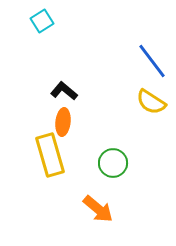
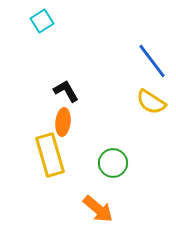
black L-shape: moved 2 px right; rotated 20 degrees clockwise
